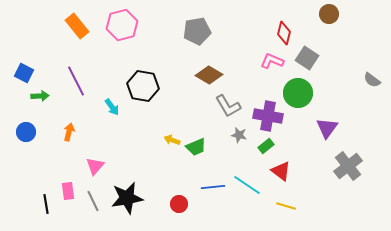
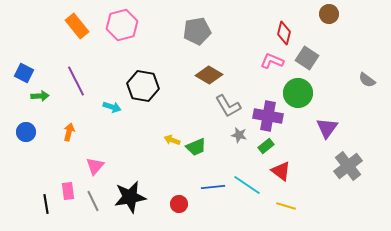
gray semicircle: moved 5 px left
cyan arrow: rotated 36 degrees counterclockwise
black star: moved 3 px right, 1 px up
